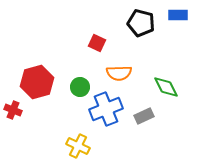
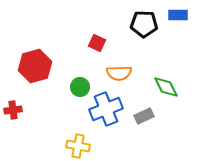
black pentagon: moved 3 px right, 1 px down; rotated 12 degrees counterclockwise
red hexagon: moved 2 px left, 16 px up
red cross: rotated 30 degrees counterclockwise
yellow cross: rotated 15 degrees counterclockwise
